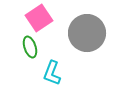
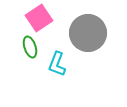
gray circle: moved 1 px right
cyan L-shape: moved 5 px right, 9 px up
